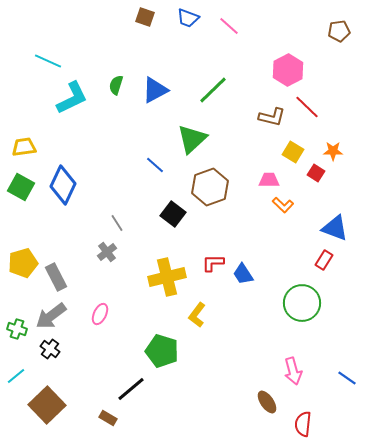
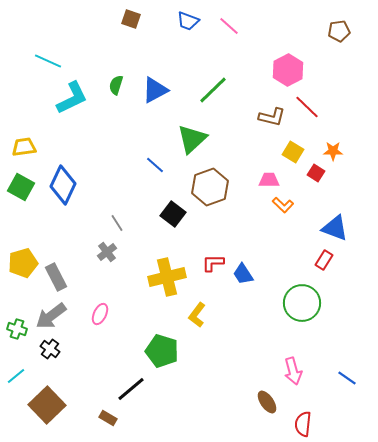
brown square at (145, 17): moved 14 px left, 2 px down
blue trapezoid at (188, 18): moved 3 px down
